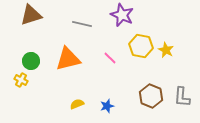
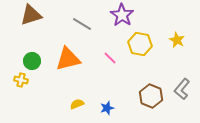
purple star: rotated 10 degrees clockwise
gray line: rotated 18 degrees clockwise
yellow hexagon: moved 1 px left, 2 px up
yellow star: moved 11 px right, 10 px up
green circle: moved 1 px right
yellow cross: rotated 16 degrees counterclockwise
gray L-shape: moved 8 px up; rotated 35 degrees clockwise
blue star: moved 2 px down
